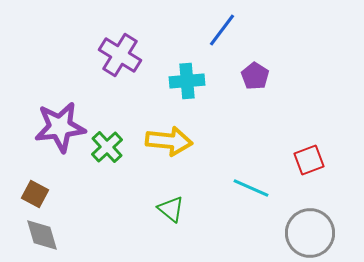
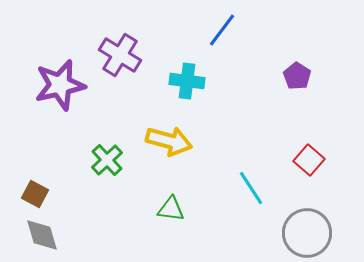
purple pentagon: moved 42 px right
cyan cross: rotated 12 degrees clockwise
purple star: moved 42 px up; rotated 6 degrees counterclockwise
yellow arrow: rotated 9 degrees clockwise
green cross: moved 13 px down
red square: rotated 28 degrees counterclockwise
cyan line: rotated 33 degrees clockwise
green triangle: rotated 32 degrees counterclockwise
gray circle: moved 3 px left
